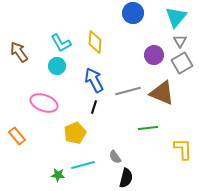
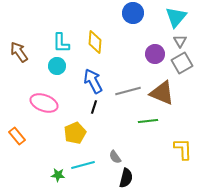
cyan L-shape: rotated 30 degrees clockwise
purple circle: moved 1 px right, 1 px up
blue arrow: moved 1 px left, 1 px down
green line: moved 7 px up
